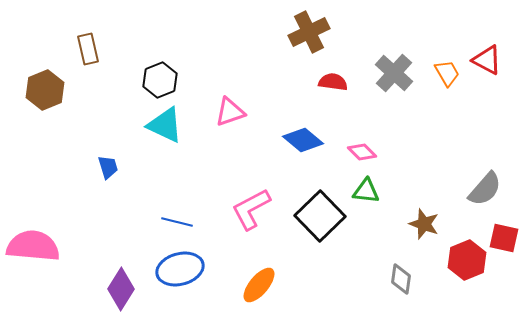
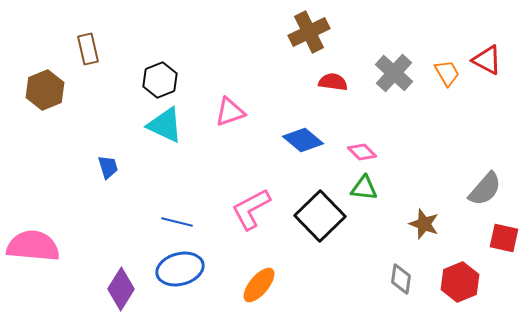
green triangle: moved 2 px left, 3 px up
red hexagon: moved 7 px left, 22 px down
